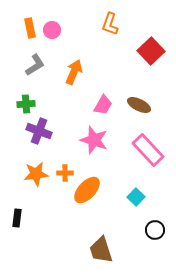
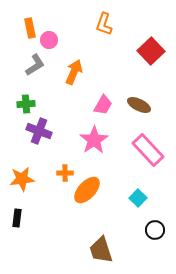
orange L-shape: moved 6 px left
pink circle: moved 3 px left, 10 px down
pink star: rotated 20 degrees clockwise
orange star: moved 14 px left, 5 px down
cyan square: moved 2 px right, 1 px down
